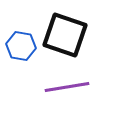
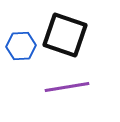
blue hexagon: rotated 12 degrees counterclockwise
